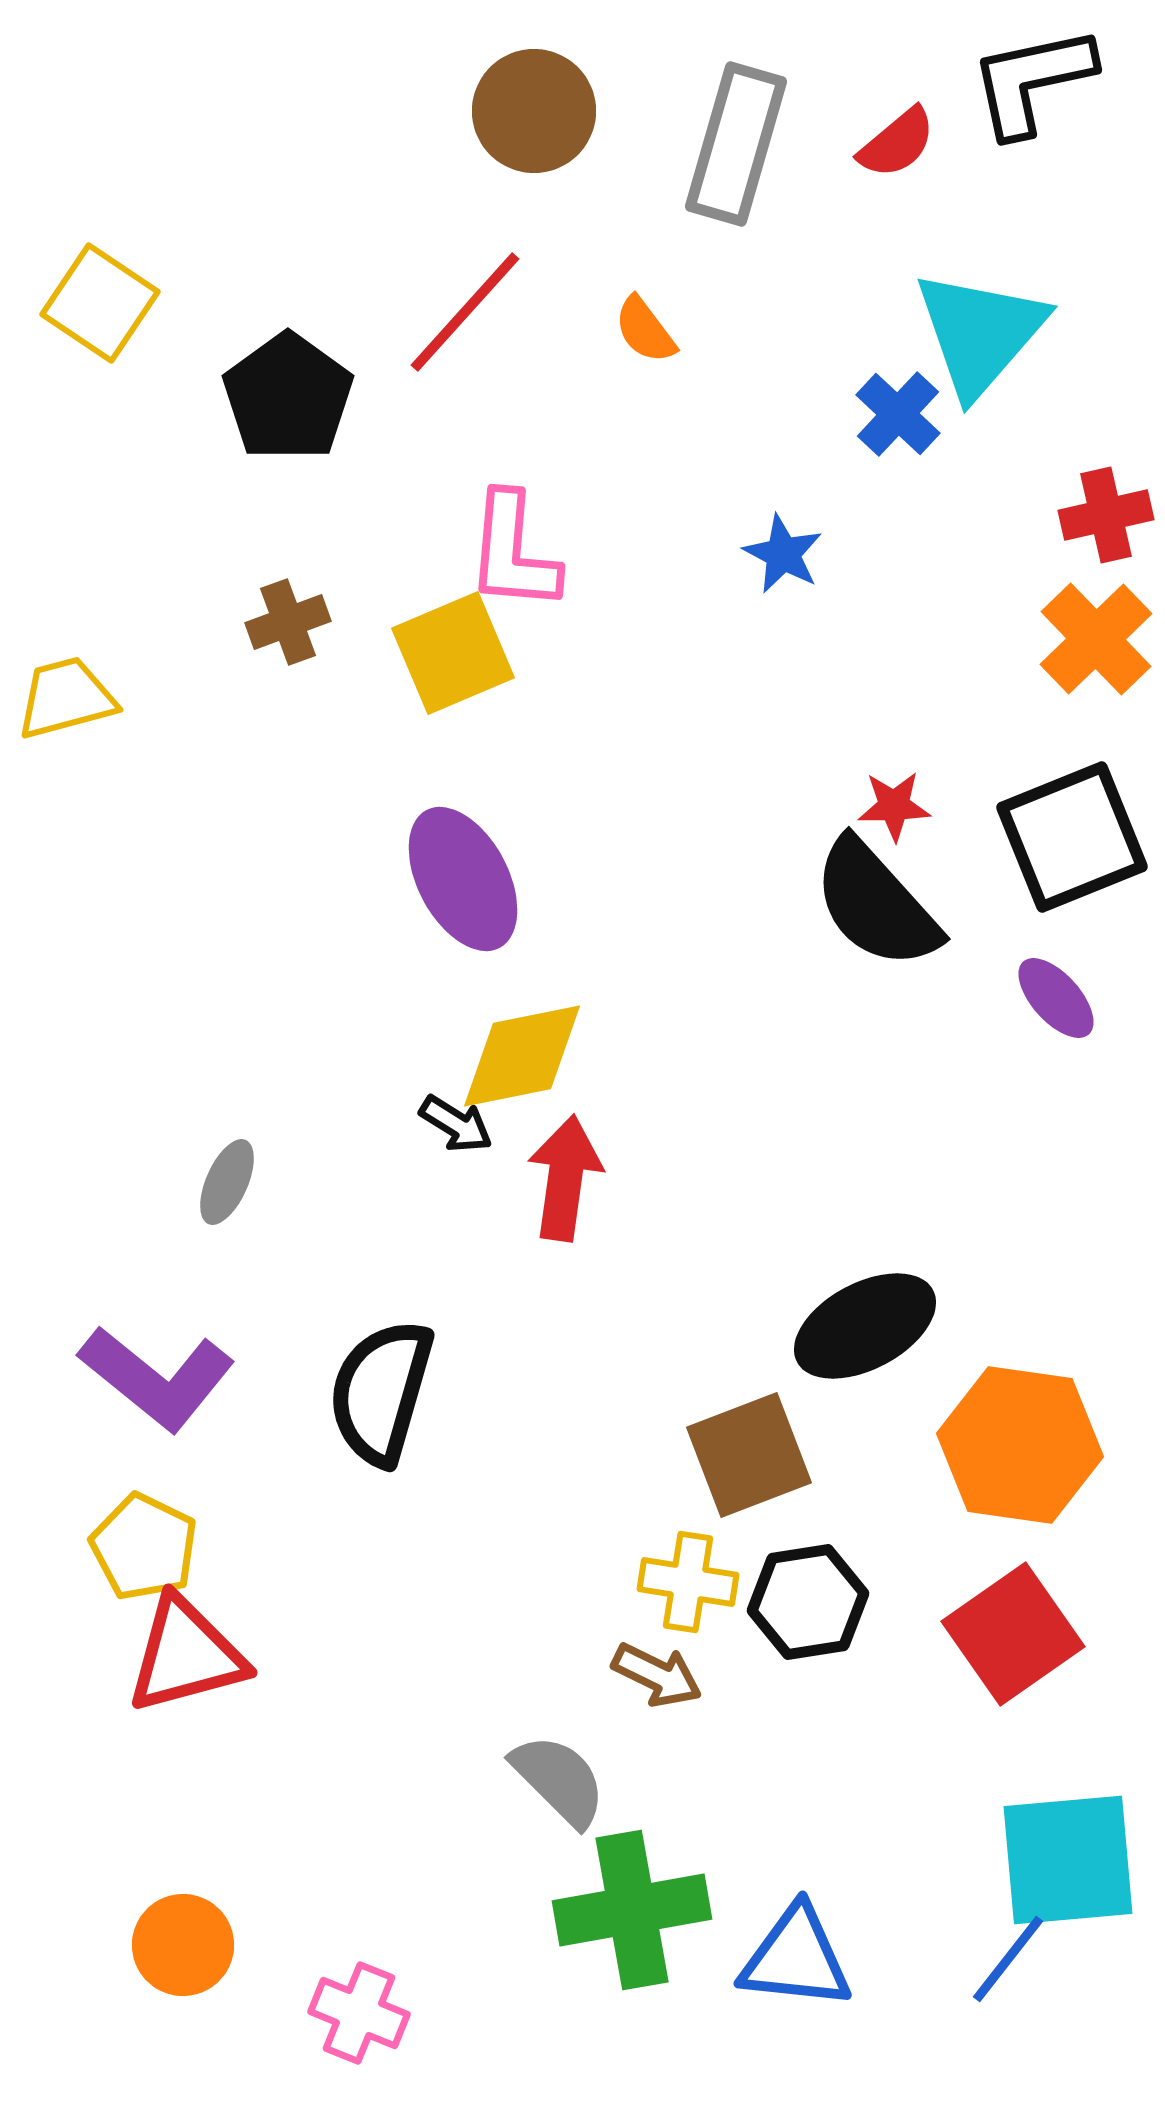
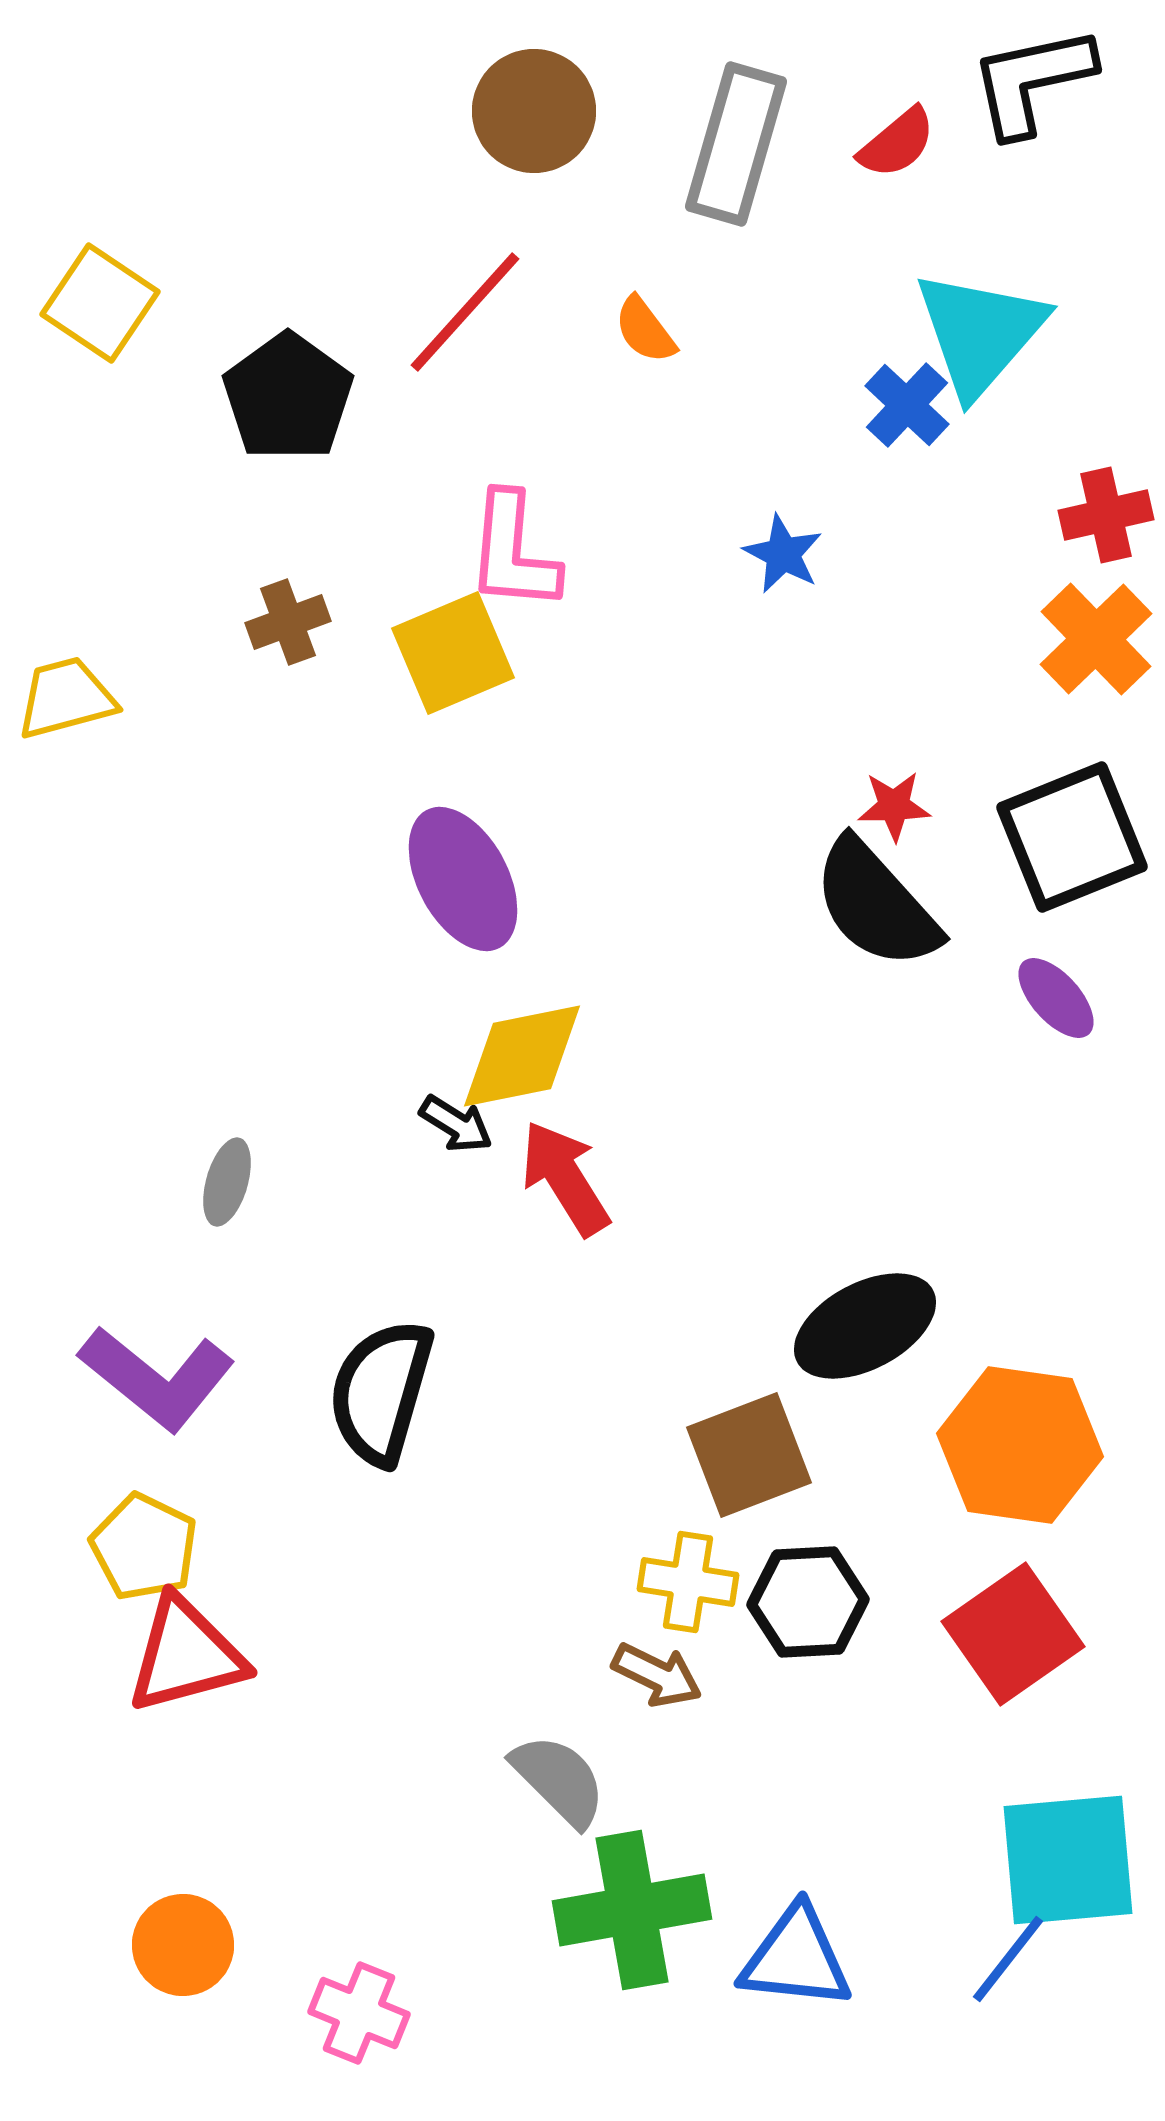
blue cross at (898, 414): moved 9 px right, 9 px up
red arrow at (565, 1178): rotated 40 degrees counterclockwise
gray ellipse at (227, 1182): rotated 8 degrees counterclockwise
black hexagon at (808, 1602): rotated 6 degrees clockwise
